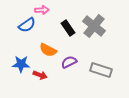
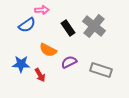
red arrow: rotated 40 degrees clockwise
